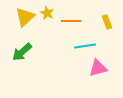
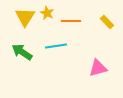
yellow triangle: rotated 15 degrees counterclockwise
yellow rectangle: rotated 24 degrees counterclockwise
cyan line: moved 29 px left
green arrow: rotated 75 degrees clockwise
